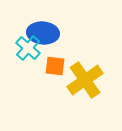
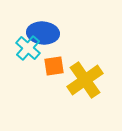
orange square: moved 1 px left; rotated 15 degrees counterclockwise
